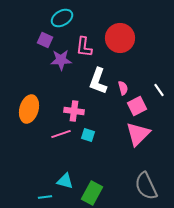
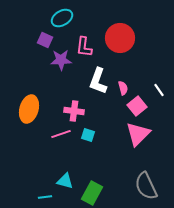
pink square: rotated 12 degrees counterclockwise
